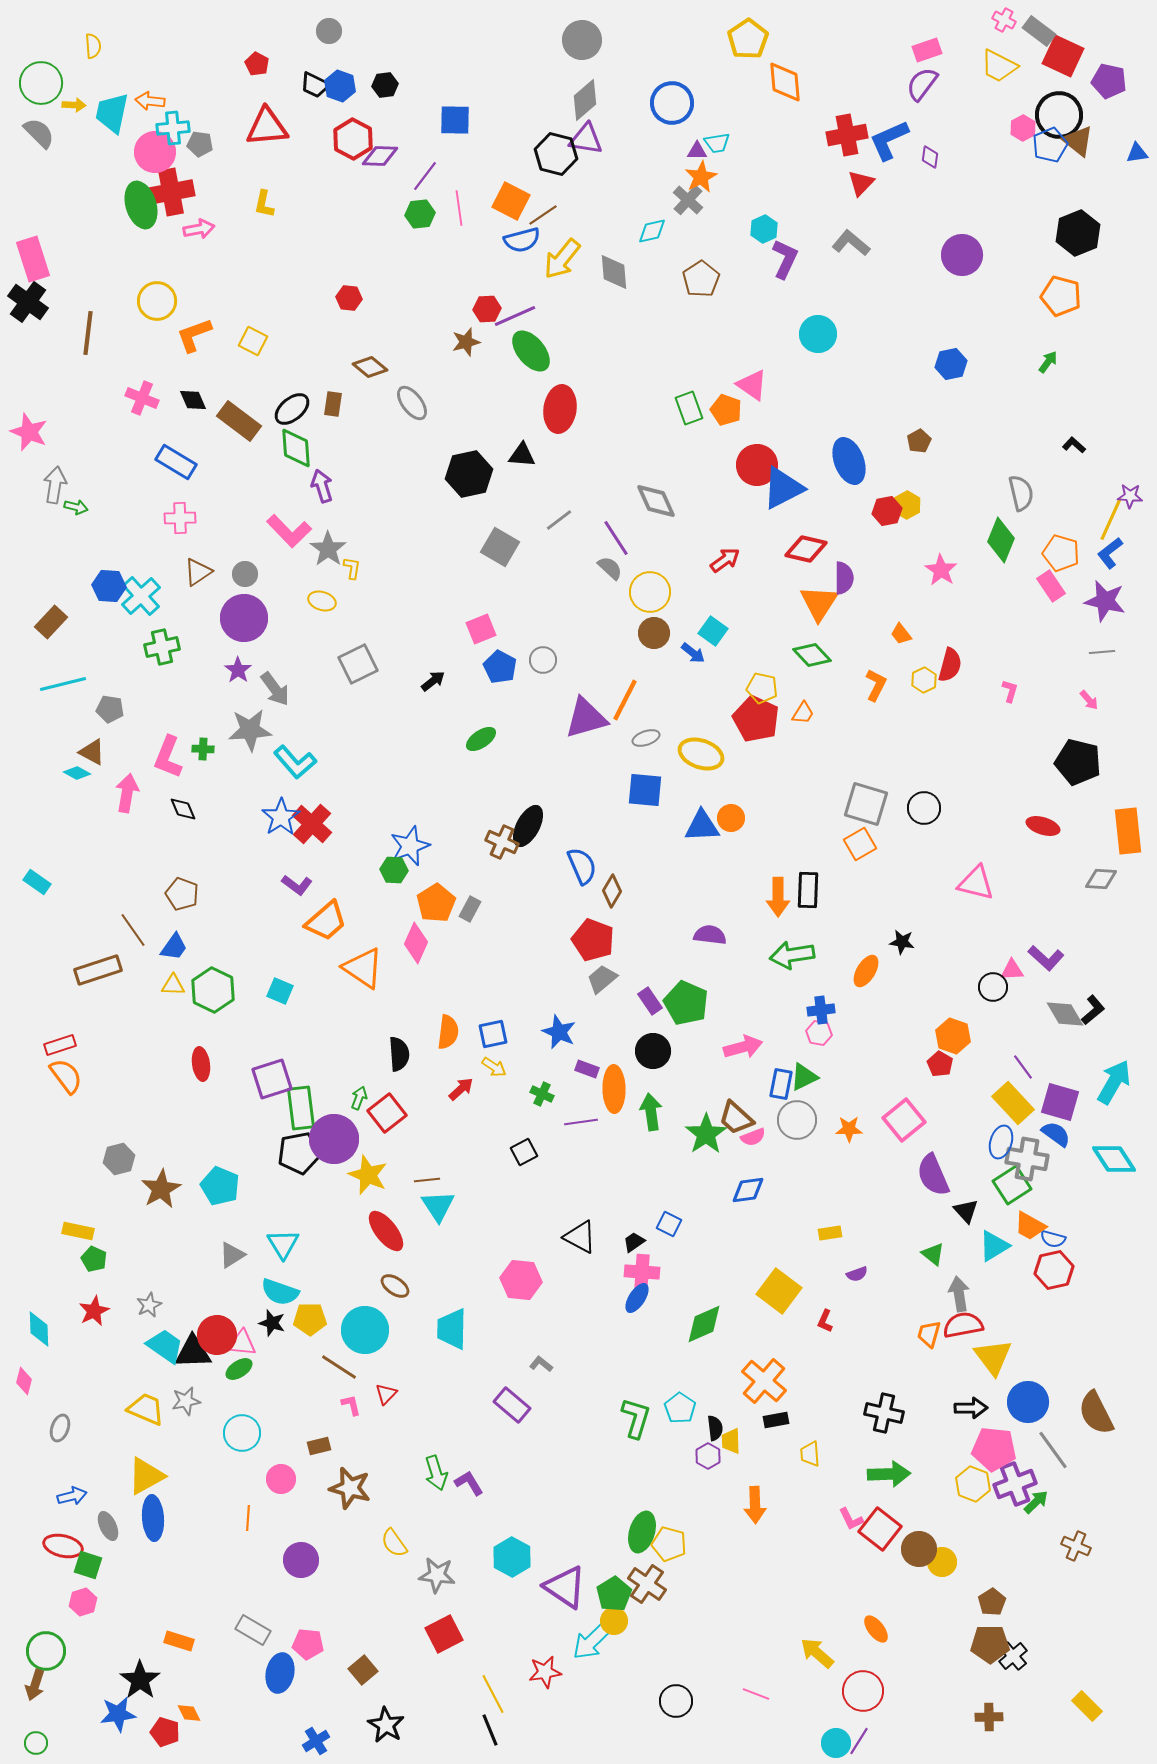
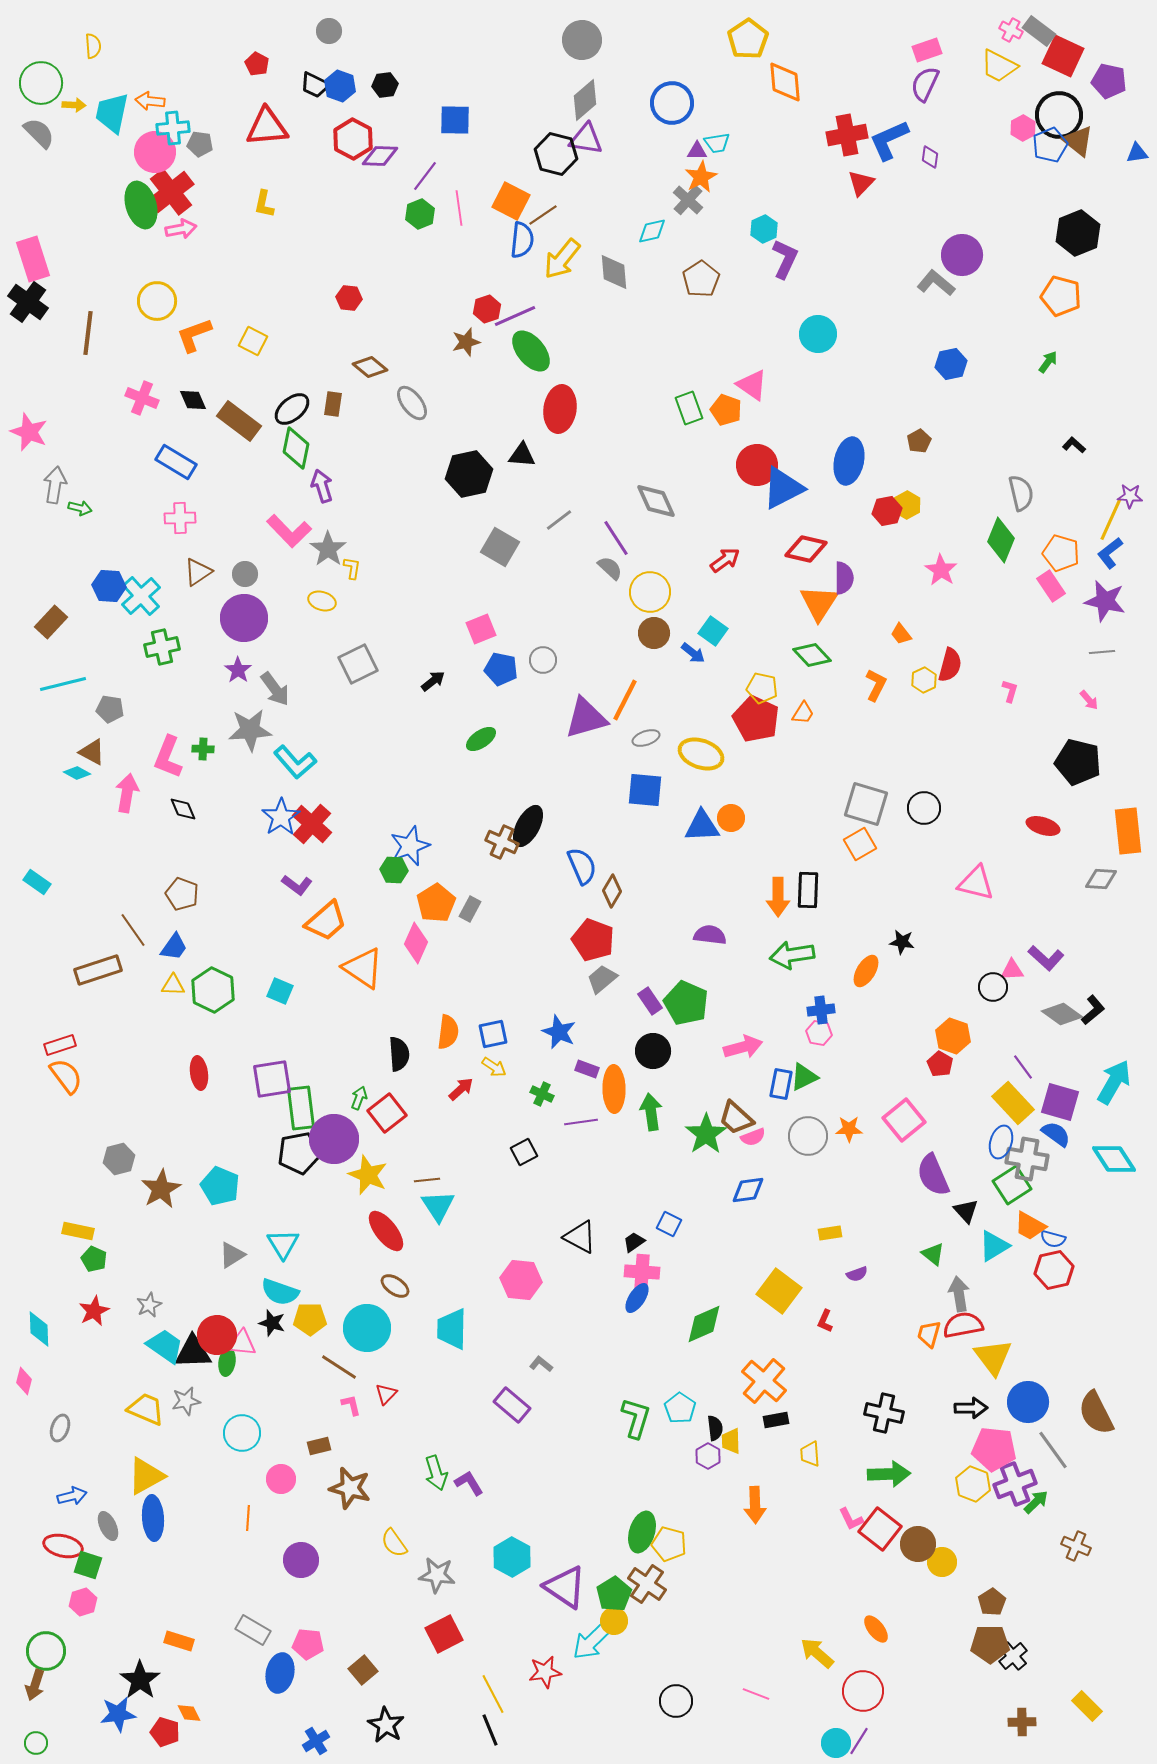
pink cross at (1004, 20): moved 7 px right, 10 px down
purple semicircle at (922, 84): moved 3 px right; rotated 12 degrees counterclockwise
red cross at (171, 192): rotated 27 degrees counterclockwise
green hexagon at (420, 214): rotated 16 degrees counterclockwise
pink arrow at (199, 229): moved 18 px left
blue semicircle at (522, 240): rotated 69 degrees counterclockwise
gray L-shape at (851, 243): moved 85 px right, 40 px down
red hexagon at (487, 309): rotated 16 degrees counterclockwise
green diamond at (296, 448): rotated 15 degrees clockwise
blue ellipse at (849, 461): rotated 33 degrees clockwise
green arrow at (76, 507): moved 4 px right, 1 px down
blue pentagon at (500, 667): moved 1 px right, 2 px down; rotated 16 degrees counterclockwise
gray diamond at (1065, 1014): moved 3 px left; rotated 24 degrees counterclockwise
red ellipse at (201, 1064): moved 2 px left, 9 px down
purple square at (272, 1079): rotated 9 degrees clockwise
gray circle at (797, 1120): moved 11 px right, 16 px down
cyan circle at (365, 1330): moved 2 px right, 2 px up
green ellipse at (239, 1369): moved 12 px left, 7 px up; rotated 48 degrees counterclockwise
brown circle at (919, 1549): moved 1 px left, 5 px up
brown cross at (989, 1717): moved 33 px right, 5 px down
